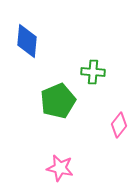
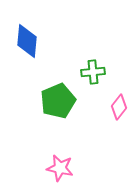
green cross: rotated 10 degrees counterclockwise
pink diamond: moved 18 px up
